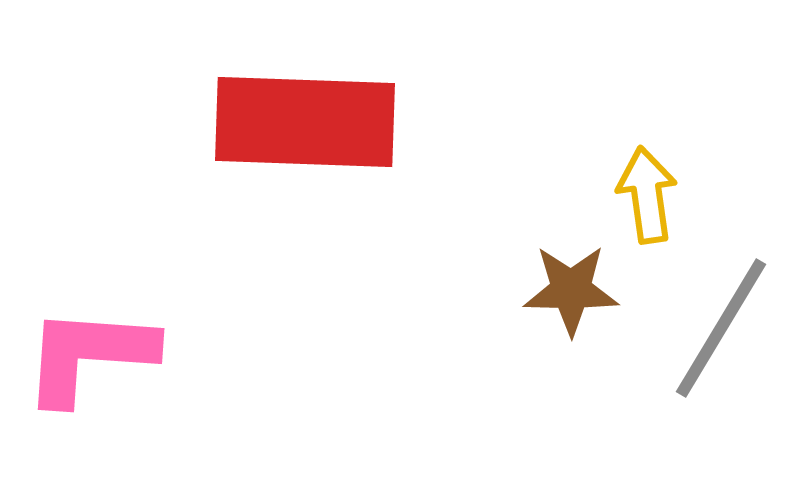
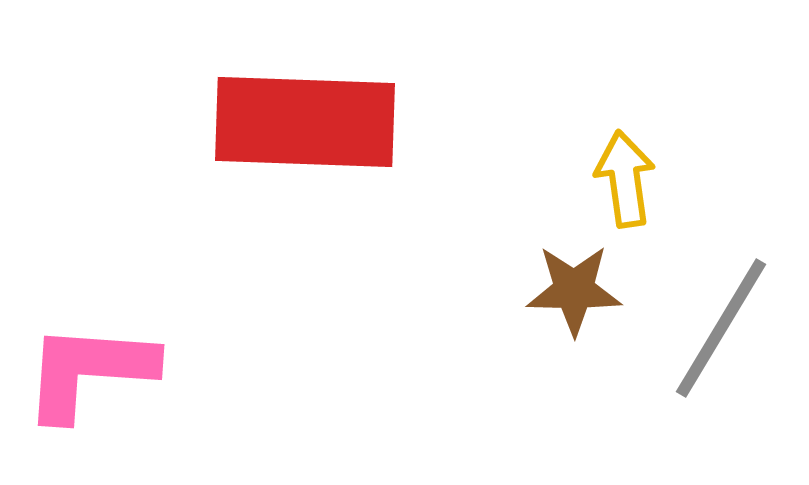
yellow arrow: moved 22 px left, 16 px up
brown star: moved 3 px right
pink L-shape: moved 16 px down
